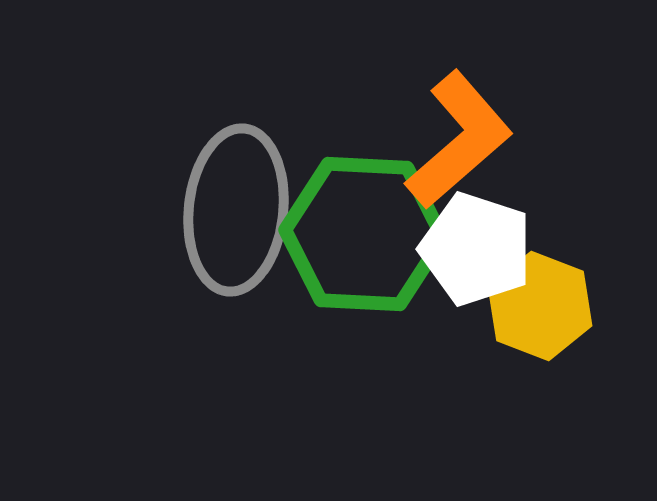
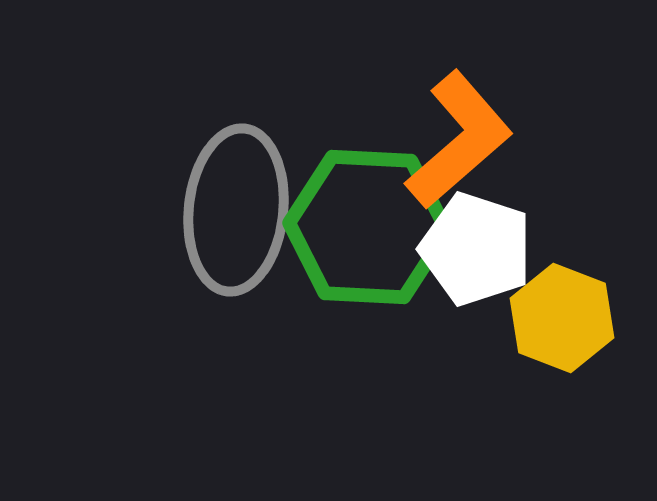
green hexagon: moved 4 px right, 7 px up
yellow hexagon: moved 22 px right, 12 px down
